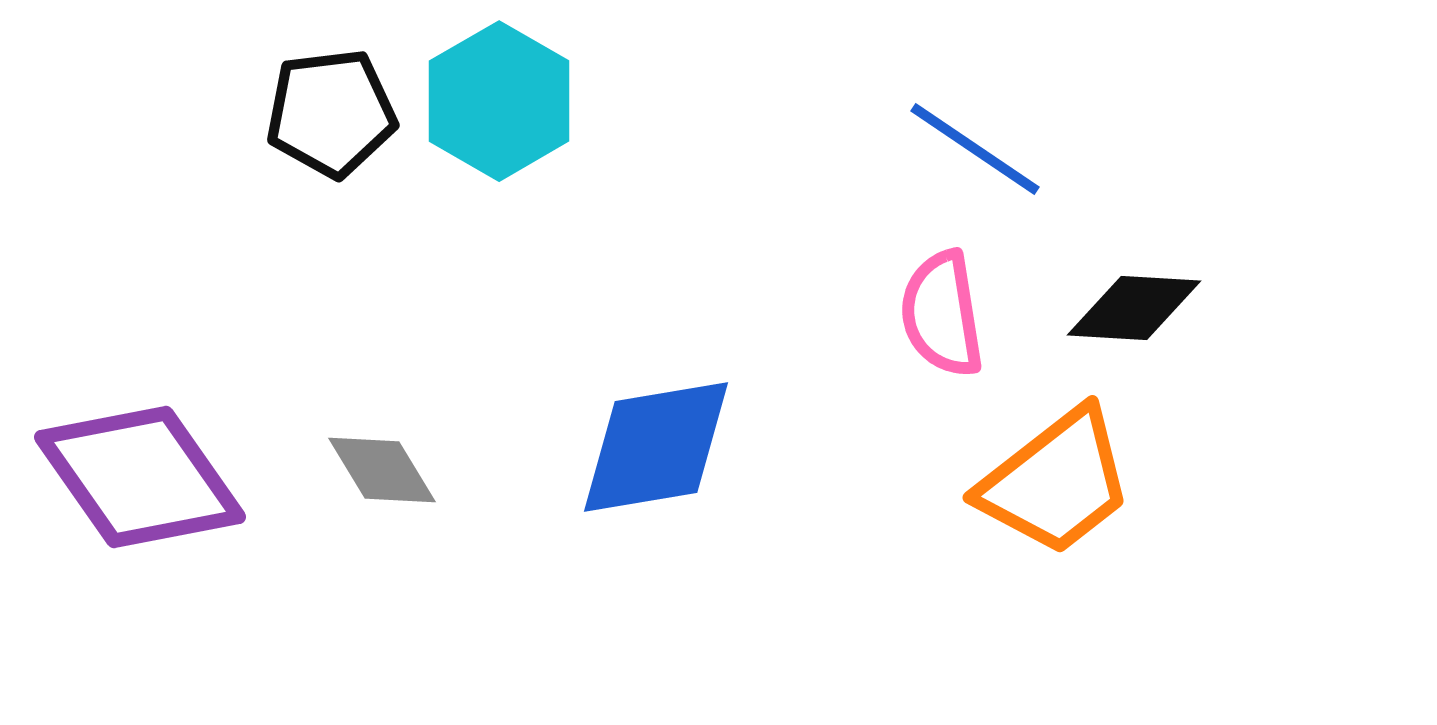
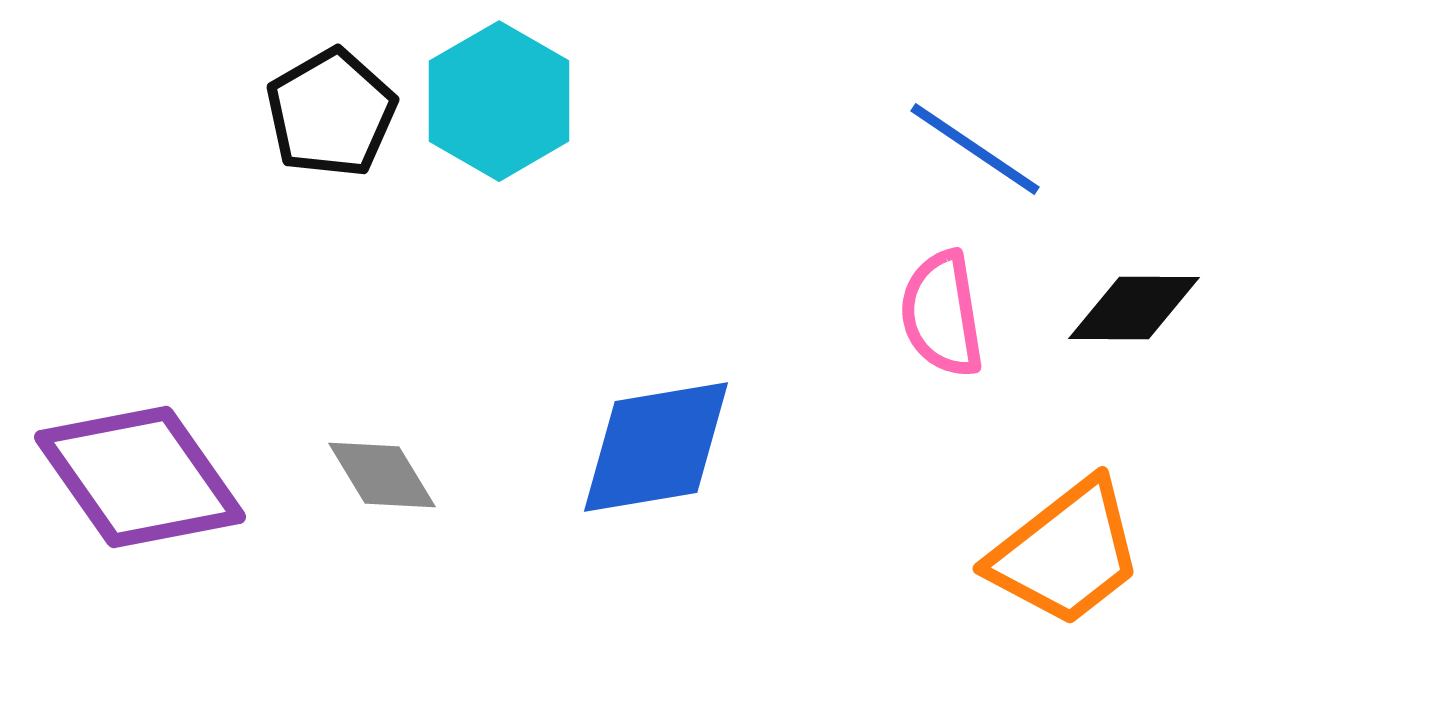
black pentagon: rotated 23 degrees counterclockwise
black diamond: rotated 3 degrees counterclockwise
gray diamond: moved 5 px down
orange trapezoid: moved 10 px right, 71 px down
